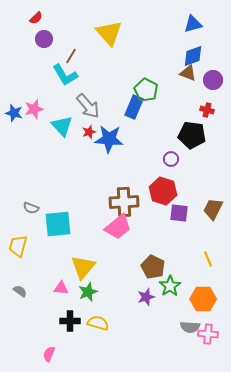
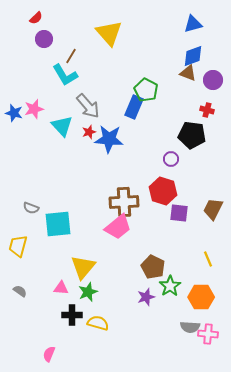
orange hexagon at (203, 299): moved 2 px left, 2 px up
black cross at (70, 321): moved 2 px right, 6 px up
